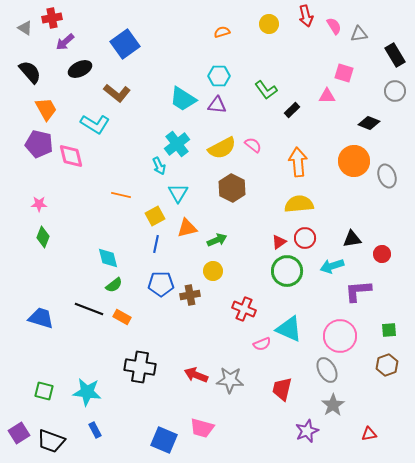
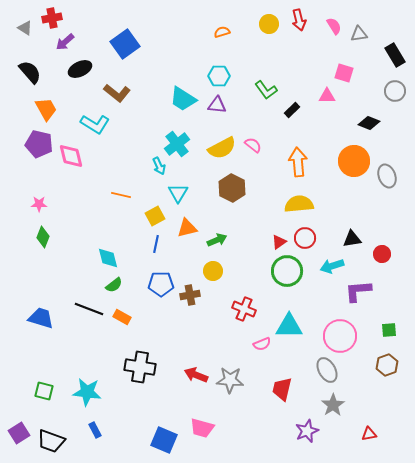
red arrow at (306, 16): moved 7 px left, 4 px down
cyan triangle at (289, 329): moved 3 px up; rotated 24 degrees counterclockwise
